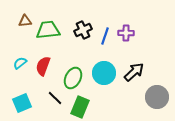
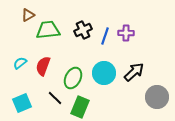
brown triangle: moved 3 px right, 6 px up; rotated 24 degrees counterclockwise
